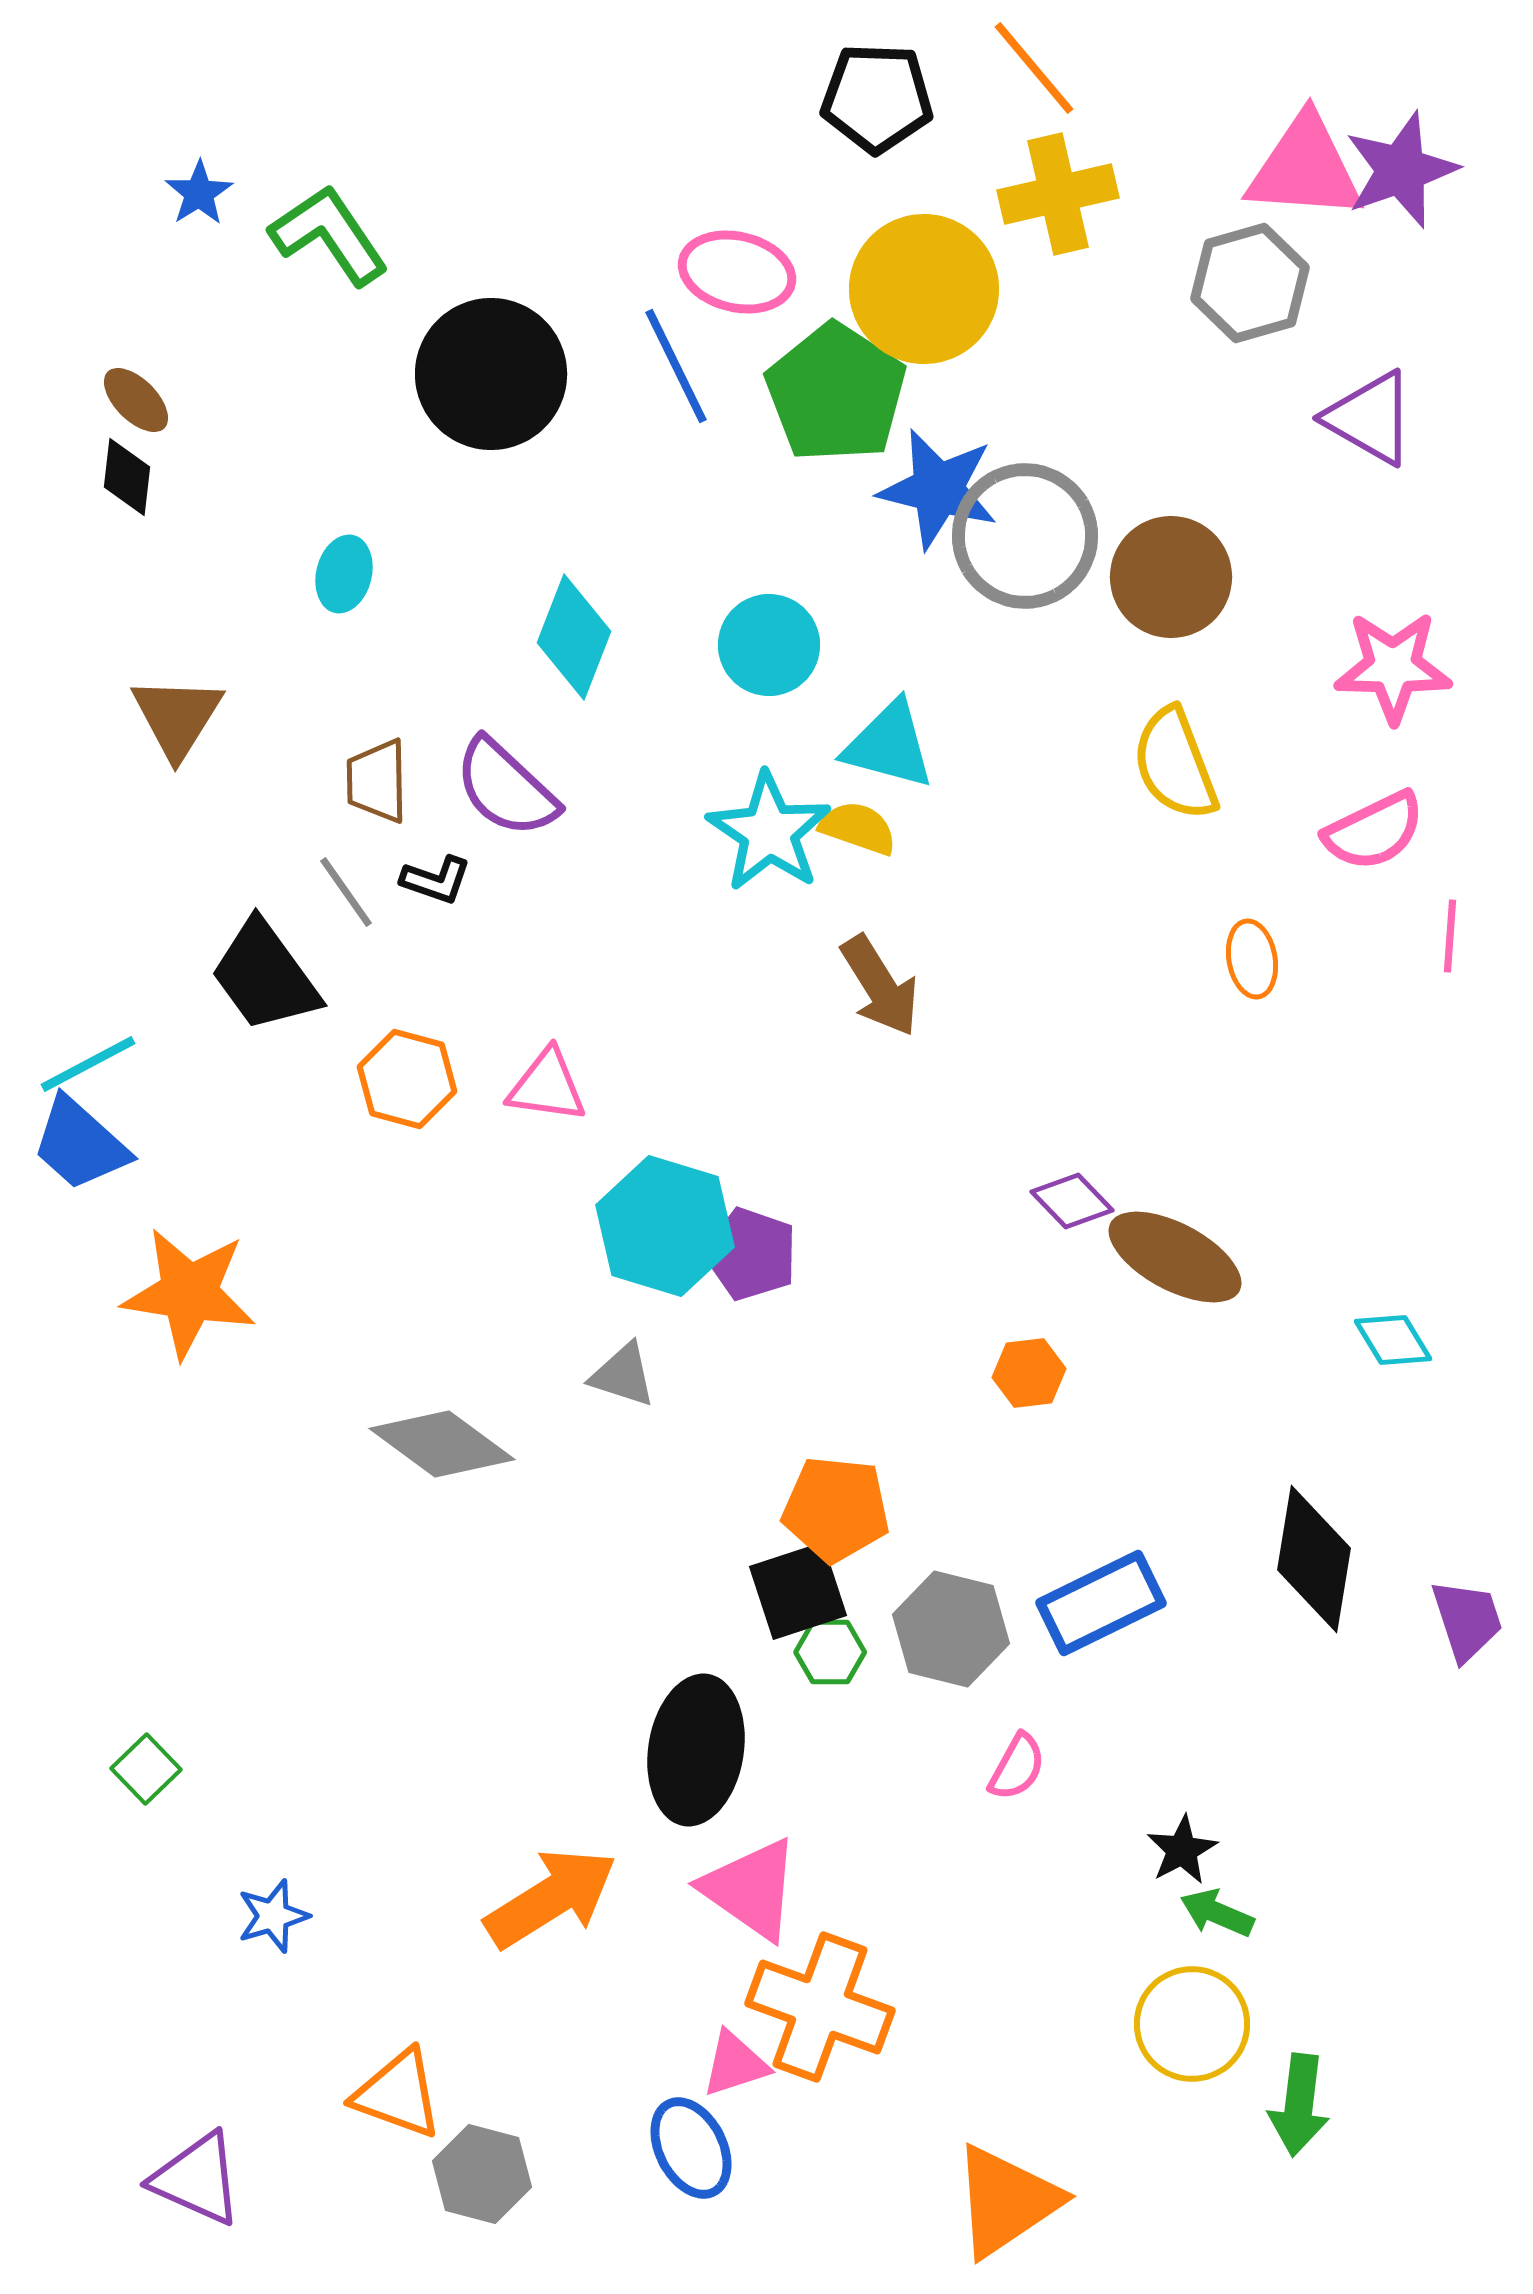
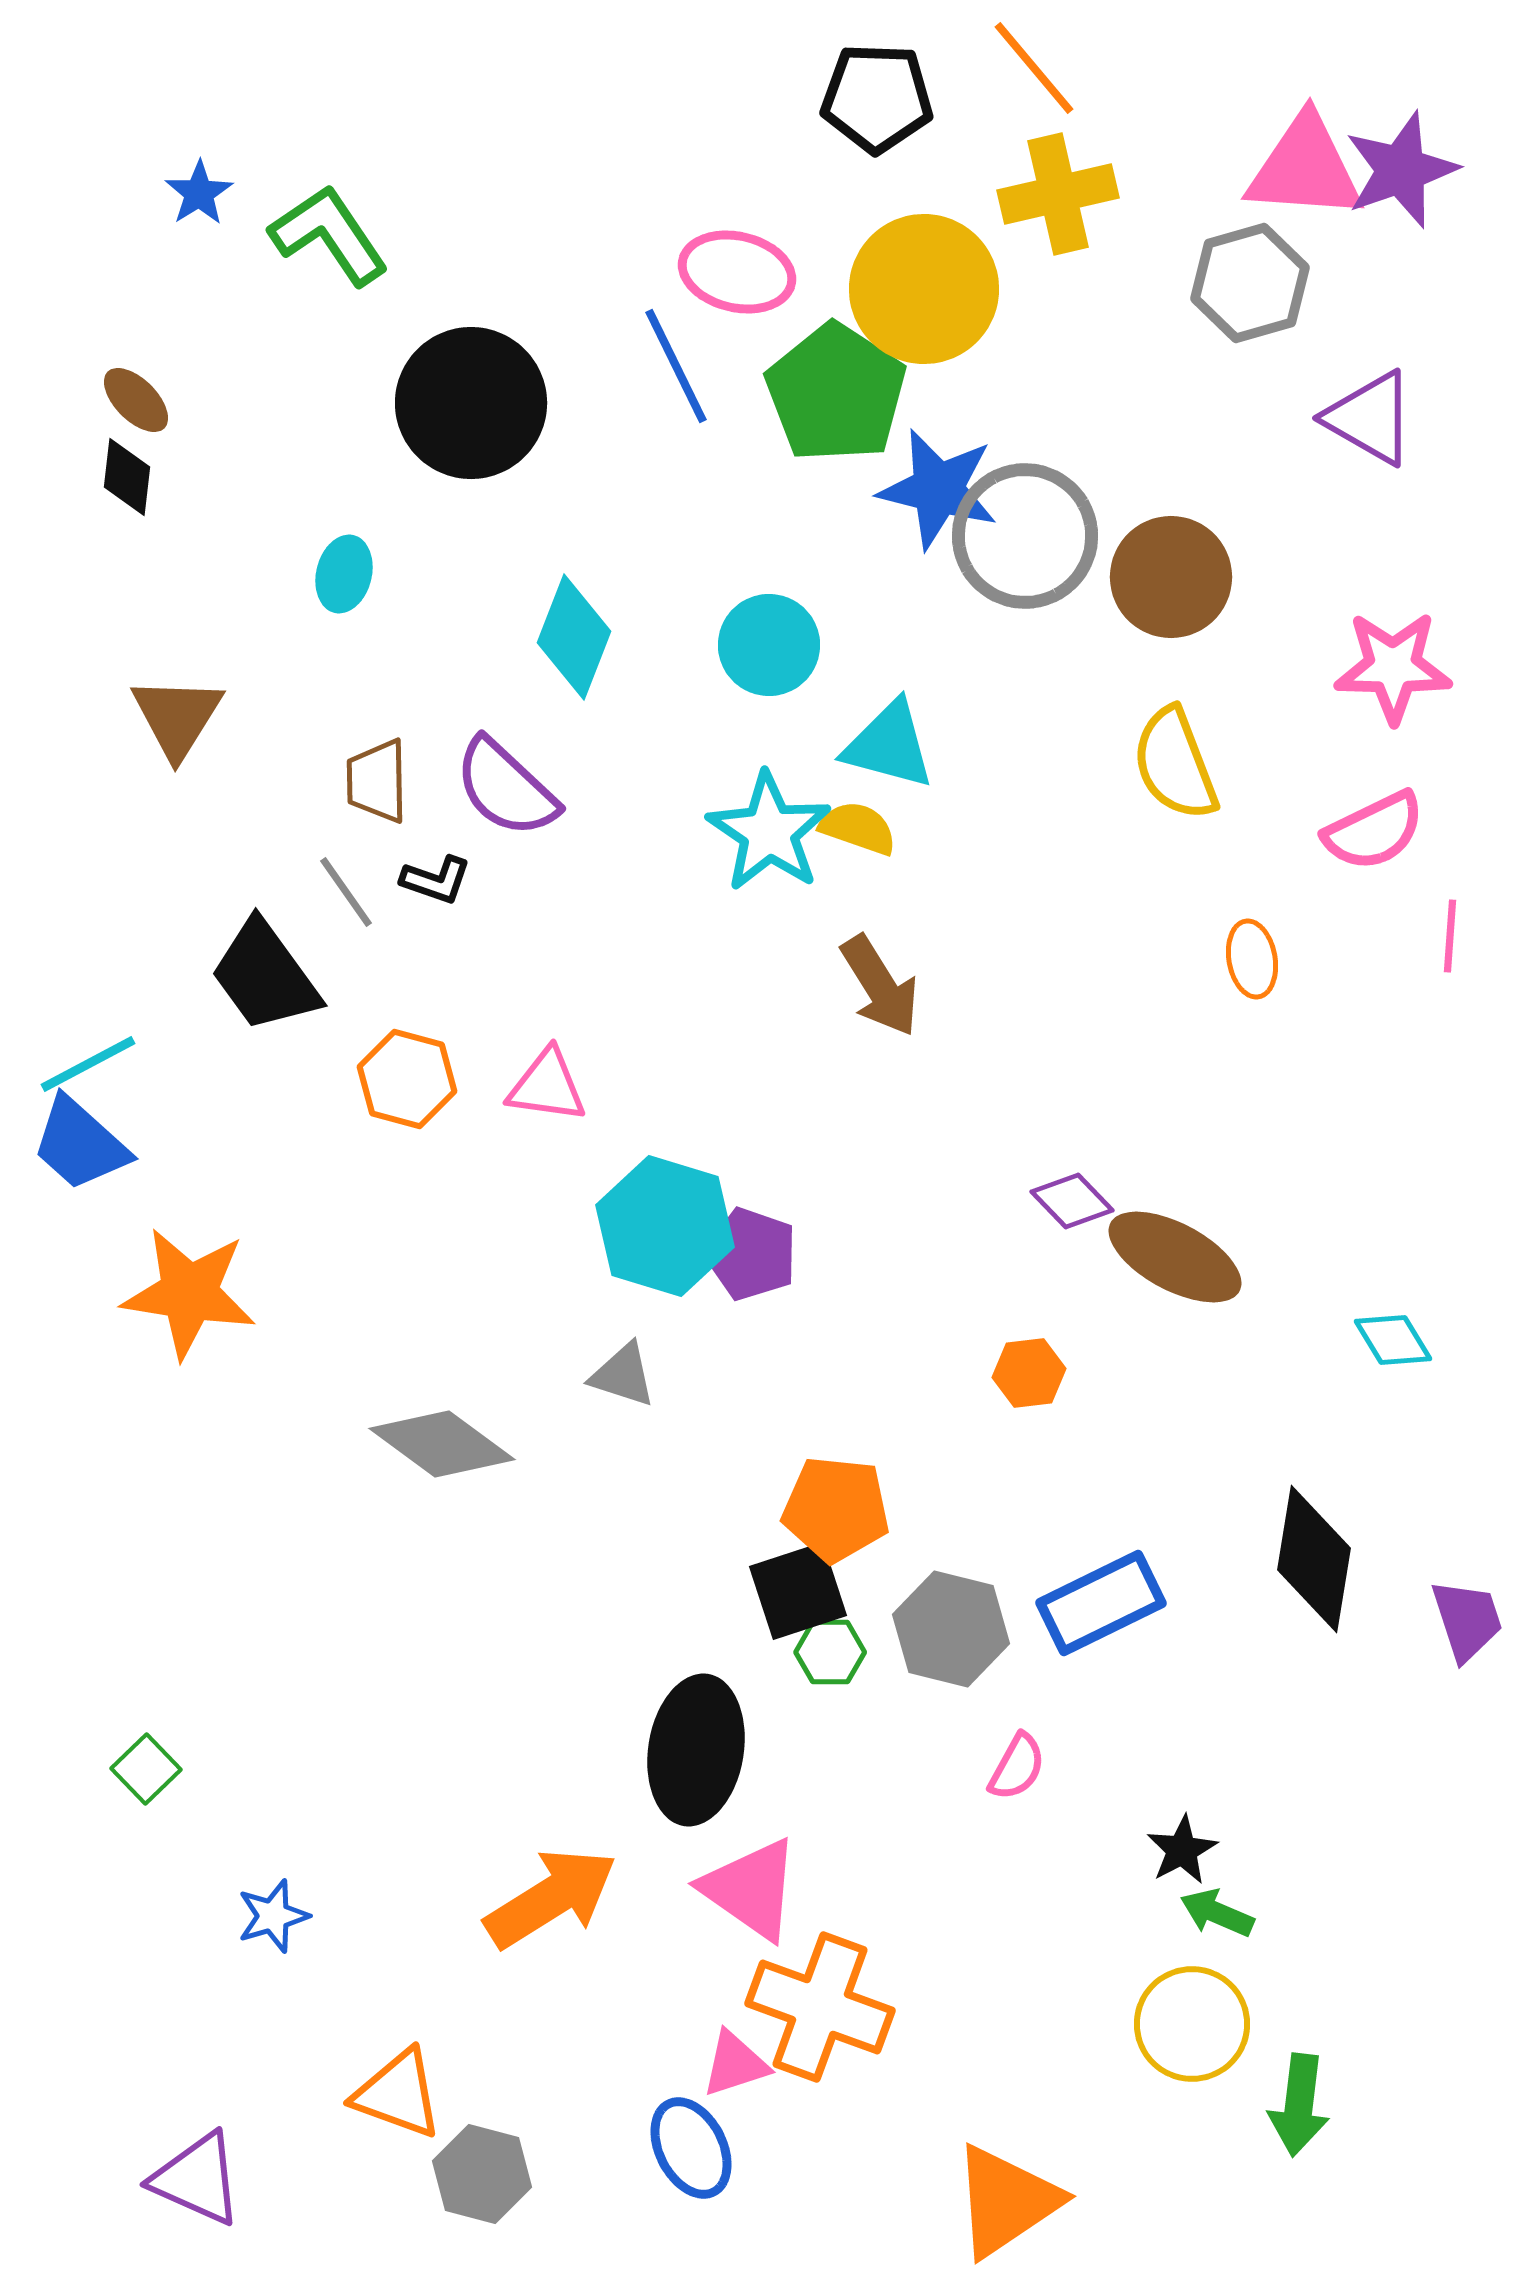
black circle at (491, 374): moved 20 px left, 29 px down
